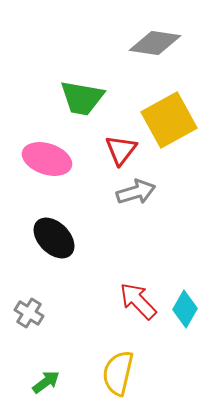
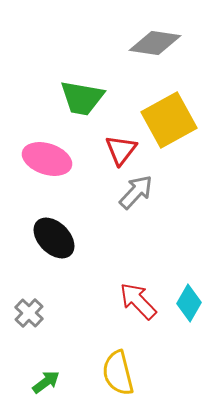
gray arrow: rotated 30 degrees counterclockwise
cyan diamond: moved 4 px right, 6 px up
gray cross: rotated 12 degrees clockwise
yellow semicircle: rotated 27 degrees counterclockwise
